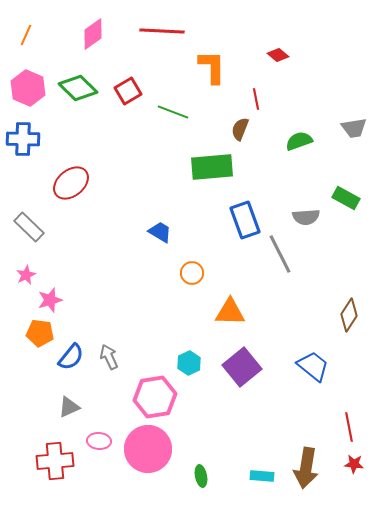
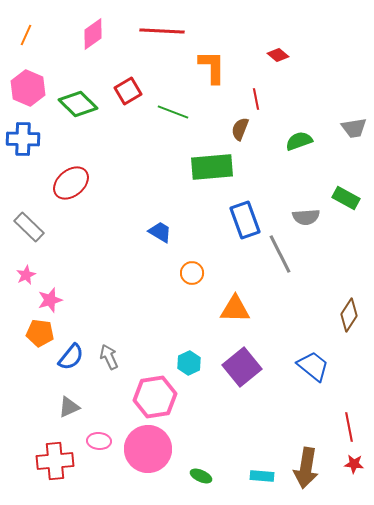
green diamond at (78, 88): moved 16 px down
orange triangle at (230, 312): moved 5 px right, 3 px up
green ellipse at (201, 476): rotated 55 degrees counterclockwise
